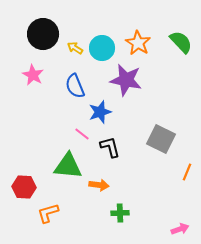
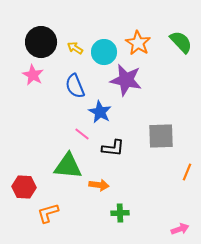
black circle: moved 2 px left, 8 px down
cyan circle: moved 2 px right, 4 px down
blue star: rotated 25 degrees counterclockwise
gray square: moved 3 px up; rotated 28 degrees counterclockwise
black L-shape: moved 3 px right, 1 px down; rotated 110 degrees clockwise
